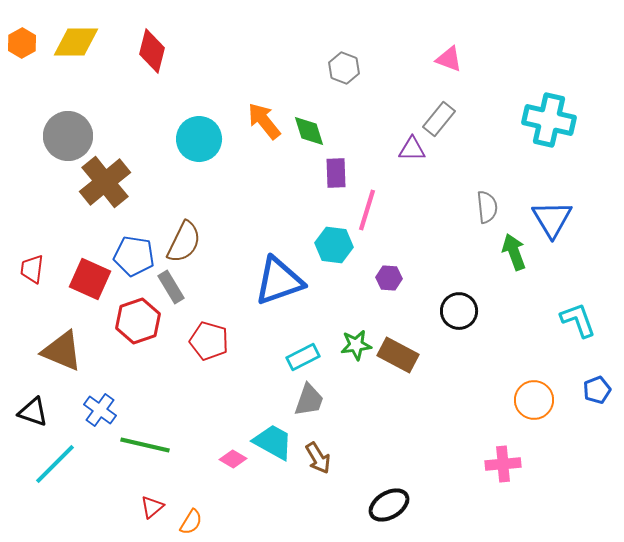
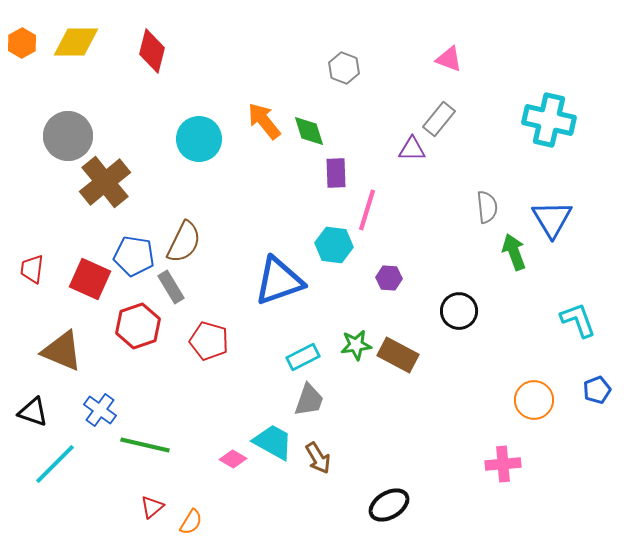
red hexagon at (138, 321): moved 5 px down
